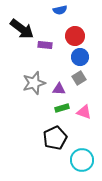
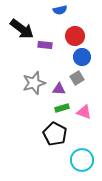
blue circle: moved 2 px right
gray square: moved 2 px left
black pentagon: moved 4 px up; rotated 20 degrees counterclockwise
